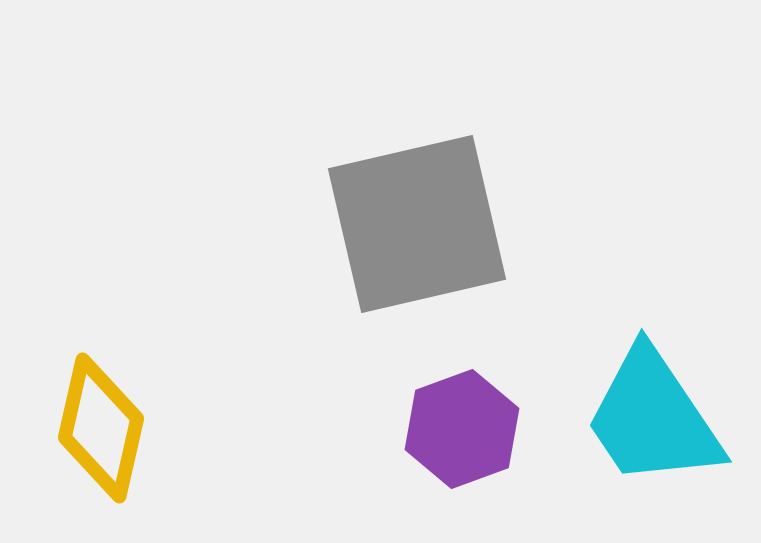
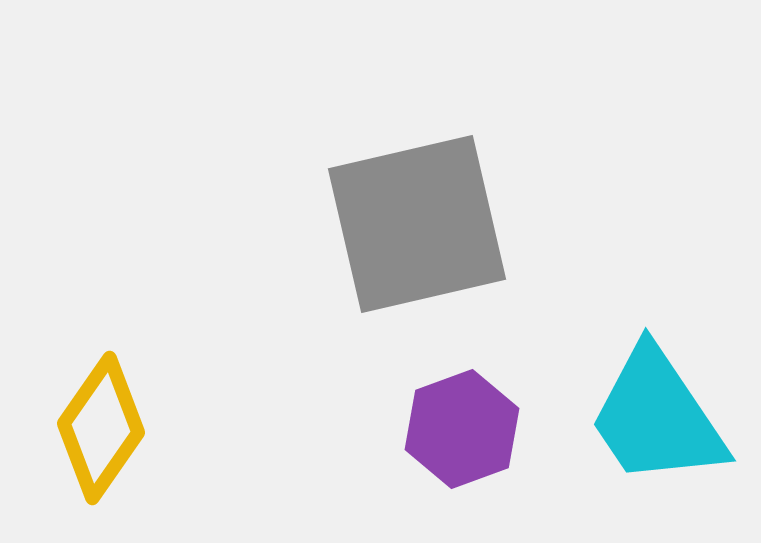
cyan trapezoid: moved 4 px right, 1 px up
yellow diamond: rotated 22 degrees clockwise
